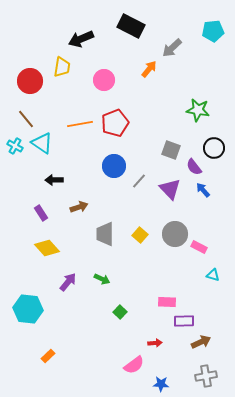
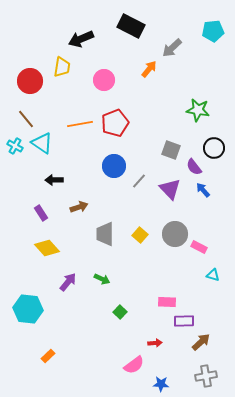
brown arrow at (201, 342): rotated 18 degrees counterclockwise
